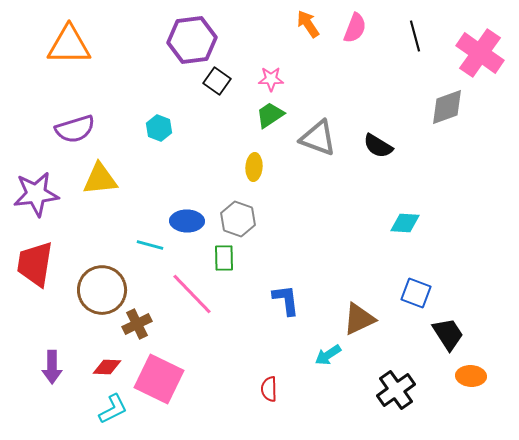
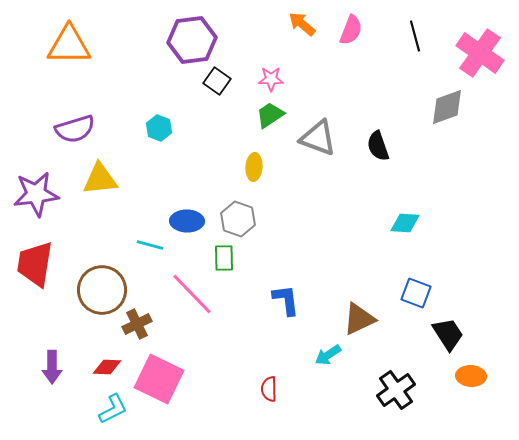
orange arrow: moved 6 px left; rotated 16 degrees counterclockwise
pink semicircle: moved 4 px left, 2 px down
black semicircle: rotated 40 degrees clockwise
